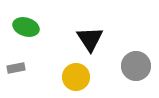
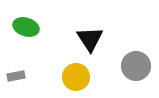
gray rectangle: moved 8 px down
